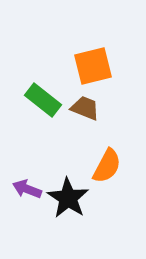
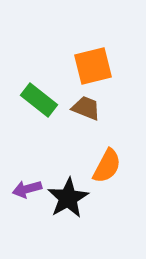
green rectangle: moved 4 px left
brown trapezoid: moved 1 px right
purple arrow: rotated 36 degrees counterclockwise
black star: rotated 9 degrees clockwise
